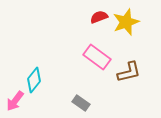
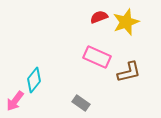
pink rectangle: rotated 12 degrees counterclockwise
